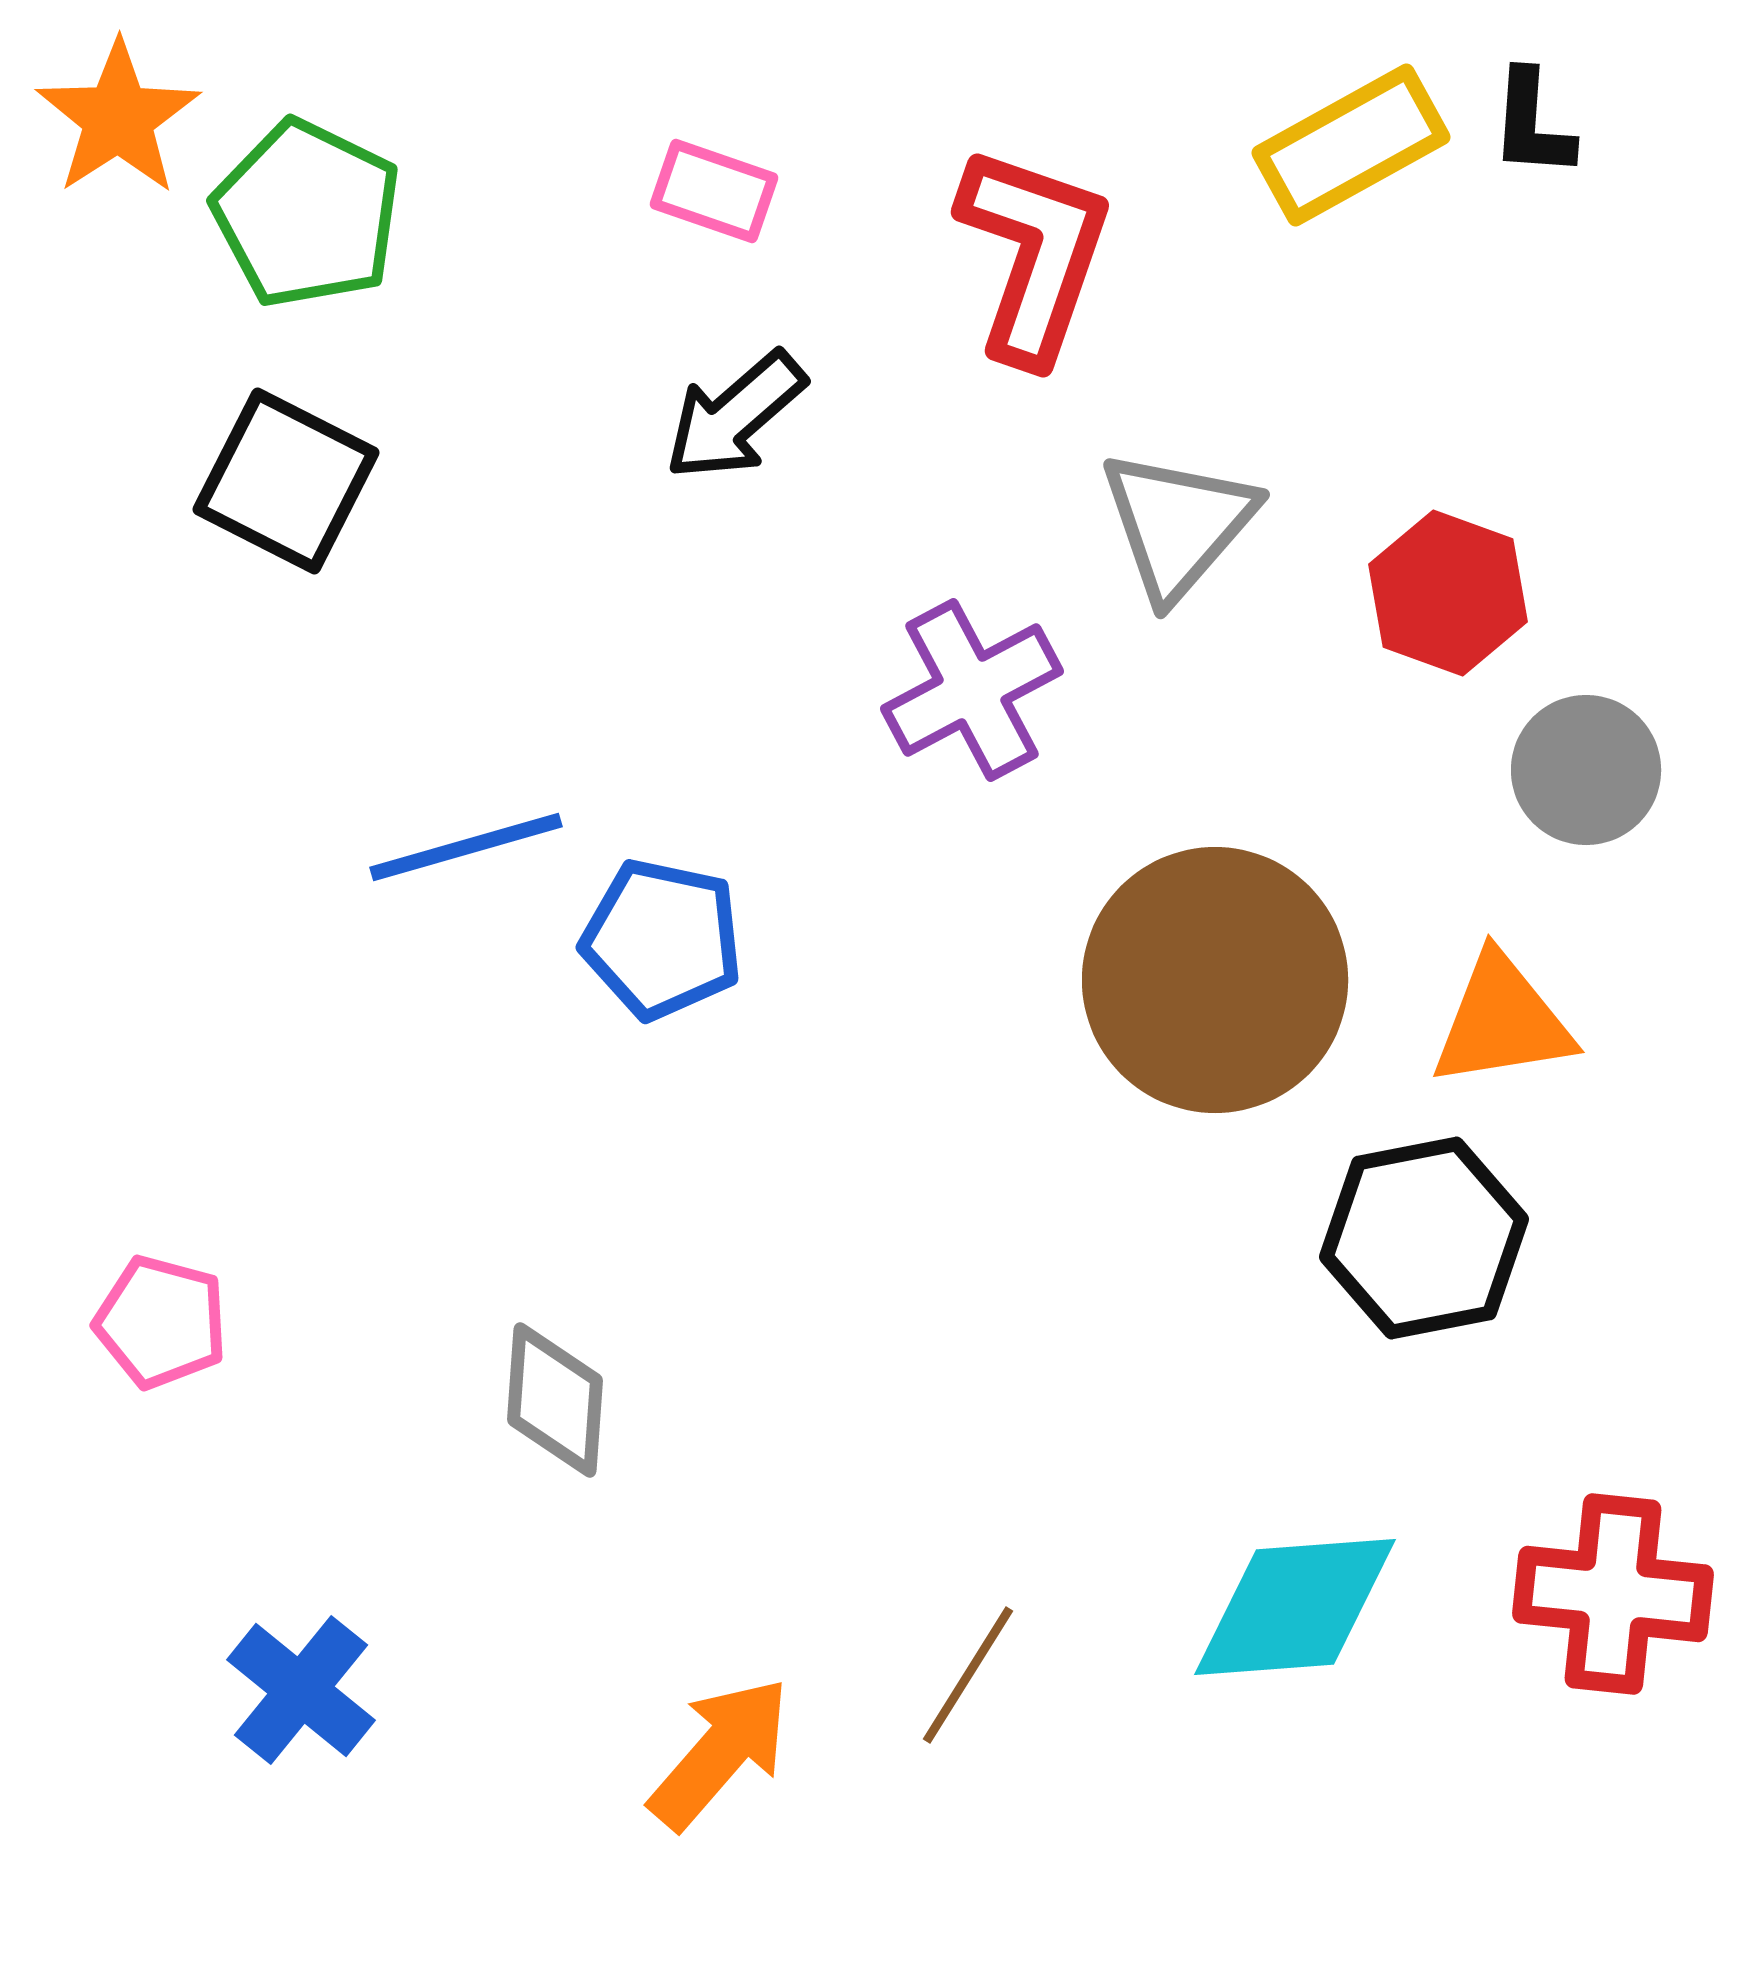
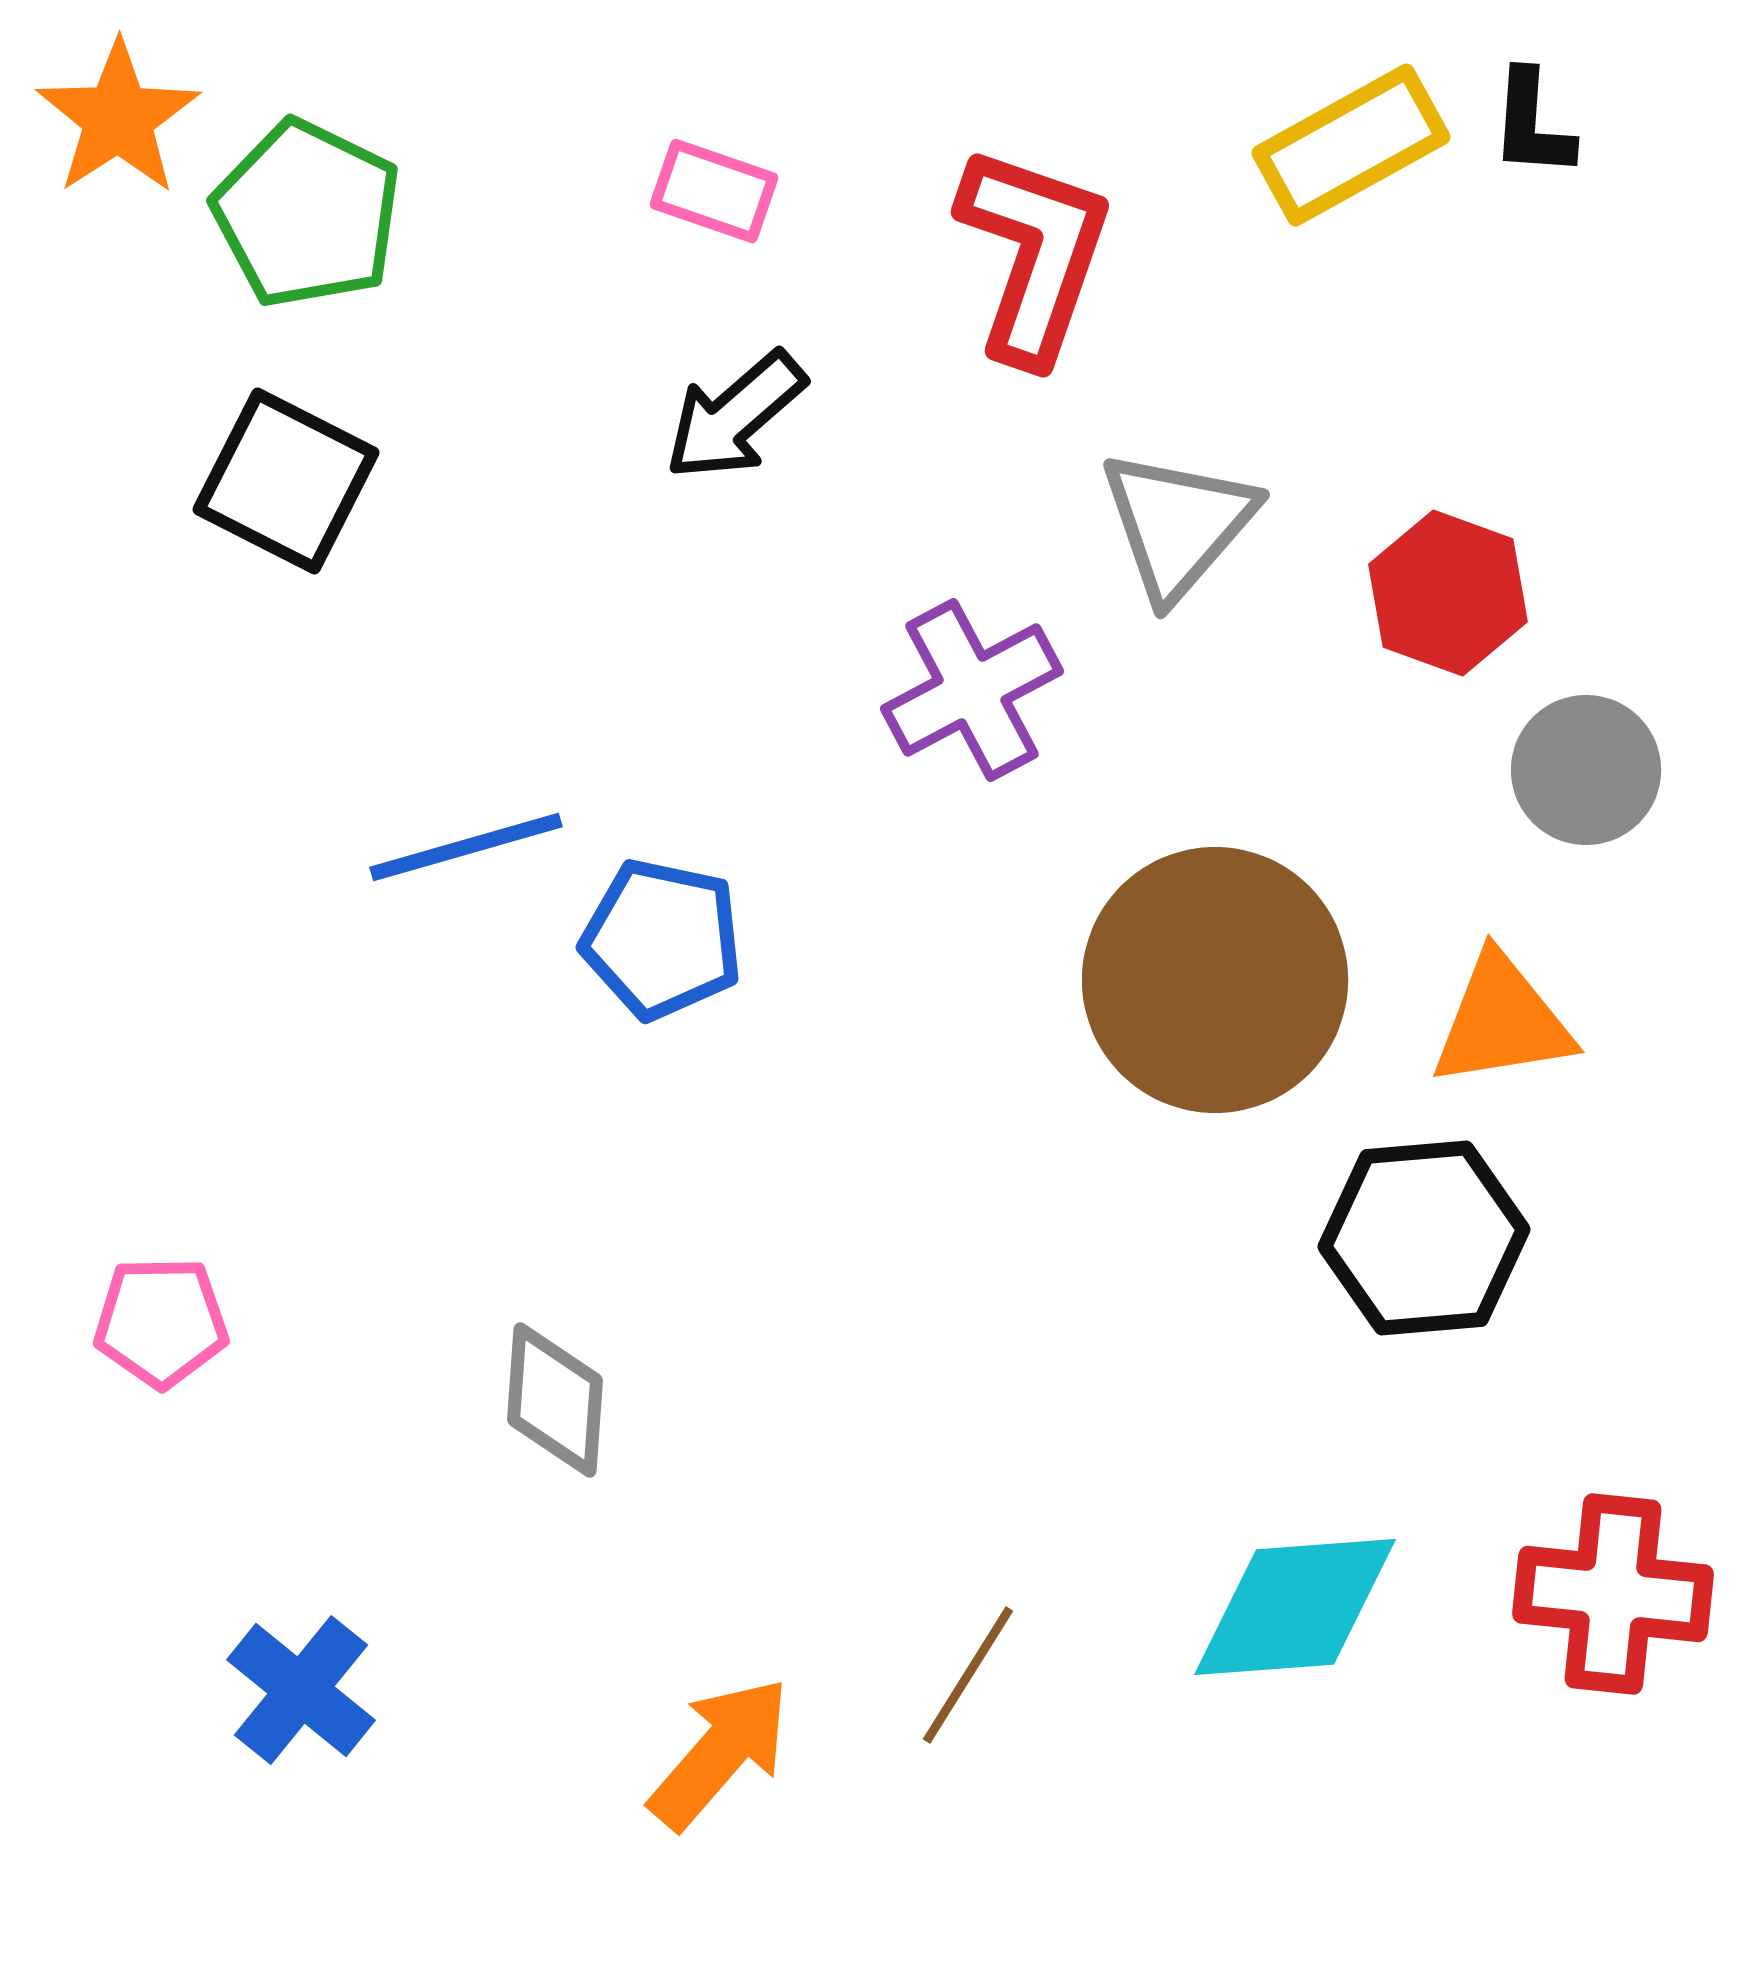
black hexagon: rotated 6 degrees clockwise
pink pentagon: rotated 16 degrees counterclockwise
